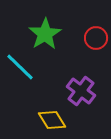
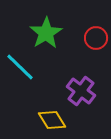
green star: moved 1 px right, 1 px up
